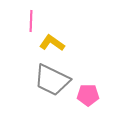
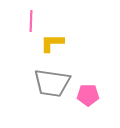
yellow L-shape: rotated 35 degrees counterclockwise
gray trapezoid: moved 3 px down; rotated 18 degrees counterclockwise
